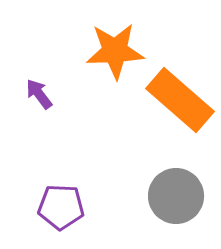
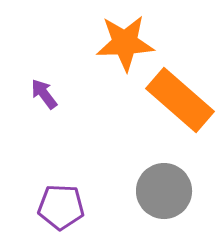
orange star: moved 10 px right, 8 px up
purple arrow: moved 5 px right
gray circle: moved 12 px left, 5 px up
